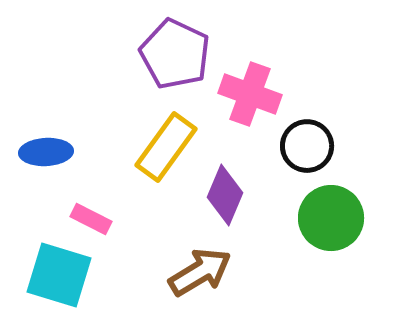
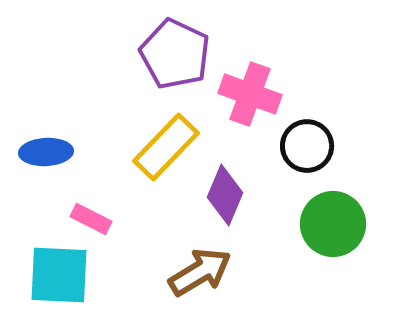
yellow rectangle: rotated 8 degrees clockwise
green circle: moved 2 px right, 6 px down
cyan square: rotated 14 degrees counterclockwise
